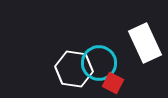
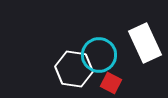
cyan circle: moved 8 px up
red square: moved 2 px left
